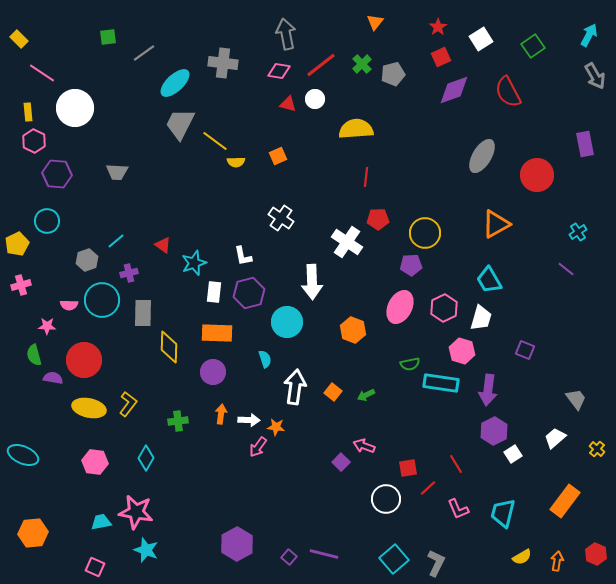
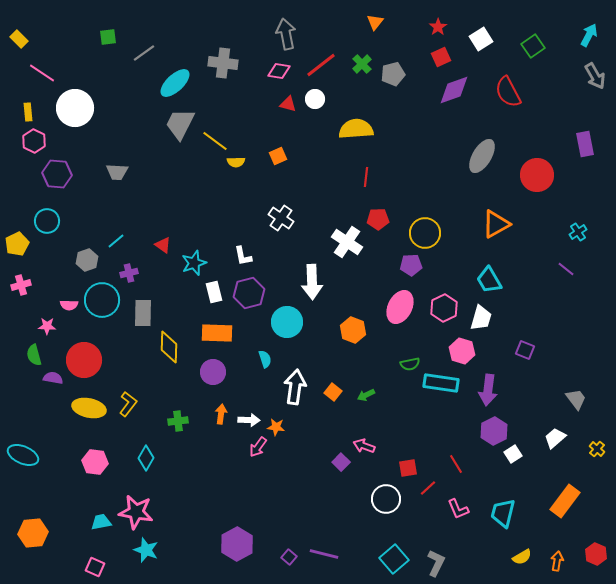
white rectangle at (214, 292): rotated 20 degrees counterclockwise
